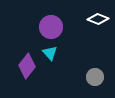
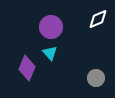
white diamond: rotated 45 degrees counterclockwise
purple diamond: moved 2 px down; rotated 15 degrees counterclockwise
gray circle: moved 1 px right, 1 px down
